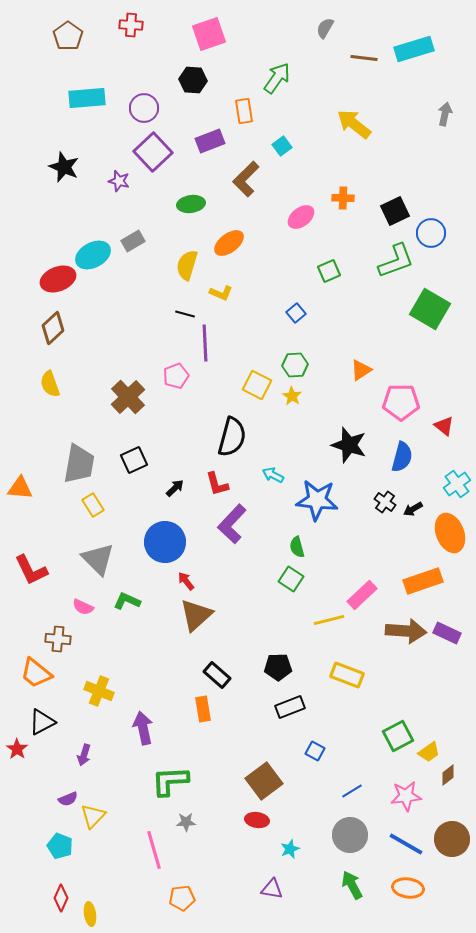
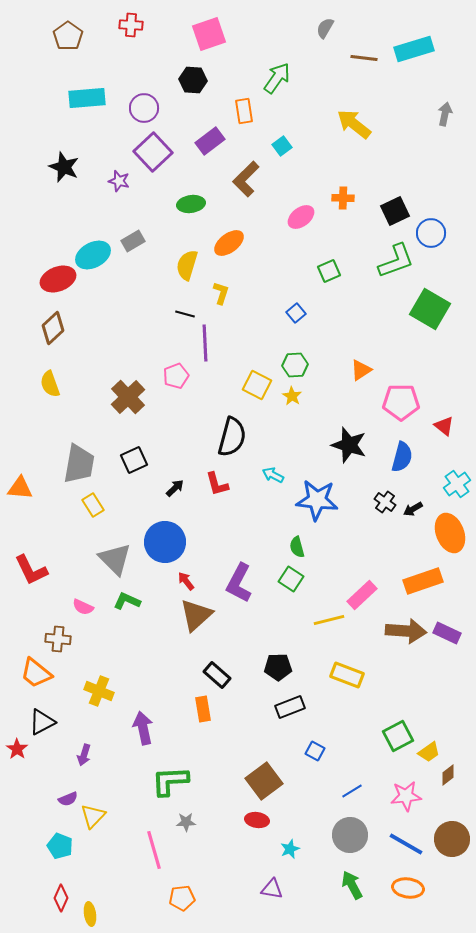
purple rectangle at (210, 141): rotated 16 degrees counterclockwise
yellow L-shape at (221, 293): rotated 95 degrees counterclockwise
purple L-shape at (232, 524): moved 7 px right, 59 px down; rotated 15 degrees counterclockwise
gray triangle at (98, 559): moved 17 px right
